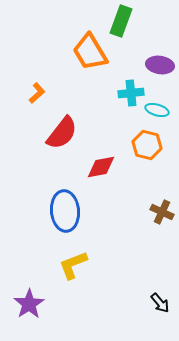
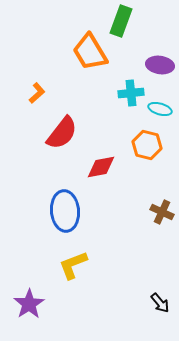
cyan ellipse: moved 3 px right, 1 px up
